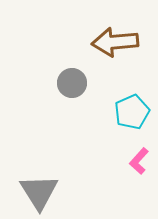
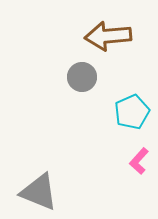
brown arrow: moved 7 px left, 6 px up
gray circle: moved 10 px right, 6 px up
gray triangle: rotated 36 degrees counterclockwise
